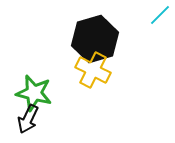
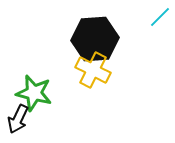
cyan line: moved 2 px down
black hexagon: rotated 12 degrees clockwise
black arrow: moved 10 px left
